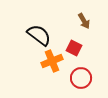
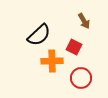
black semicircle: rotated 100 degrees clockwise
red square: moved 1 px up
orange cross: rotated 20 degrees clockwise
